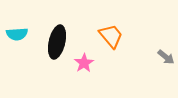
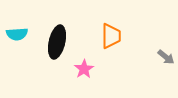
orange trapezoid: rotated 40 degrees clockwise
pink star: moved 6 px down
